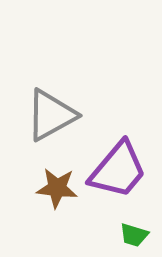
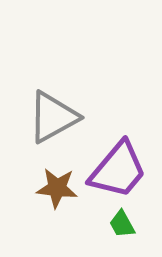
gray triangle: moved 2 px right, 2 px down
green trapezoid: moved 12 px left, 11 px up; rotated 44 degrees clockwise
